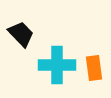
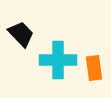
cyan cross: moved 1 px right, 5 px up
